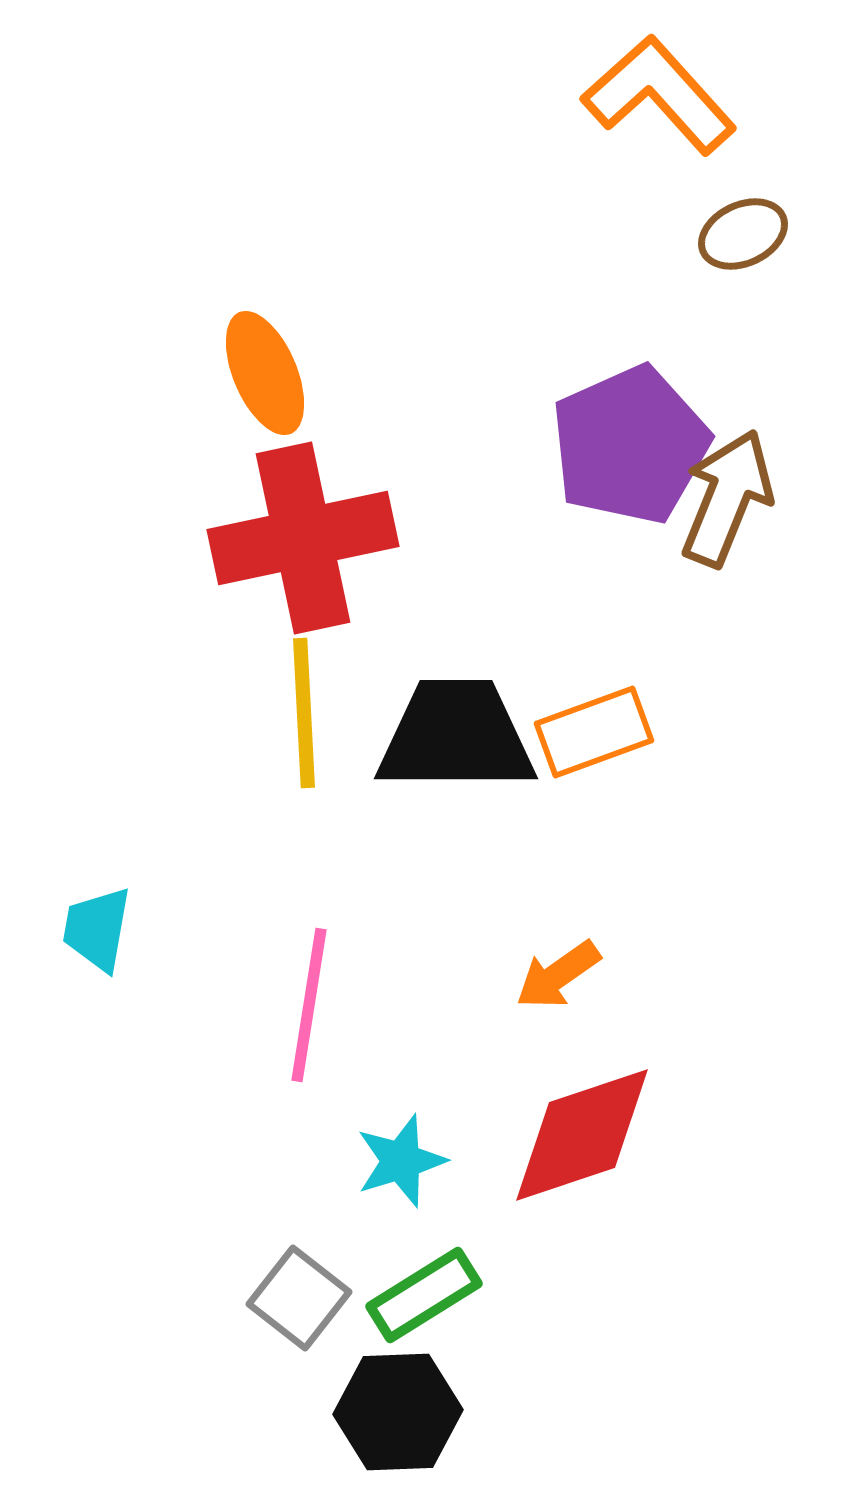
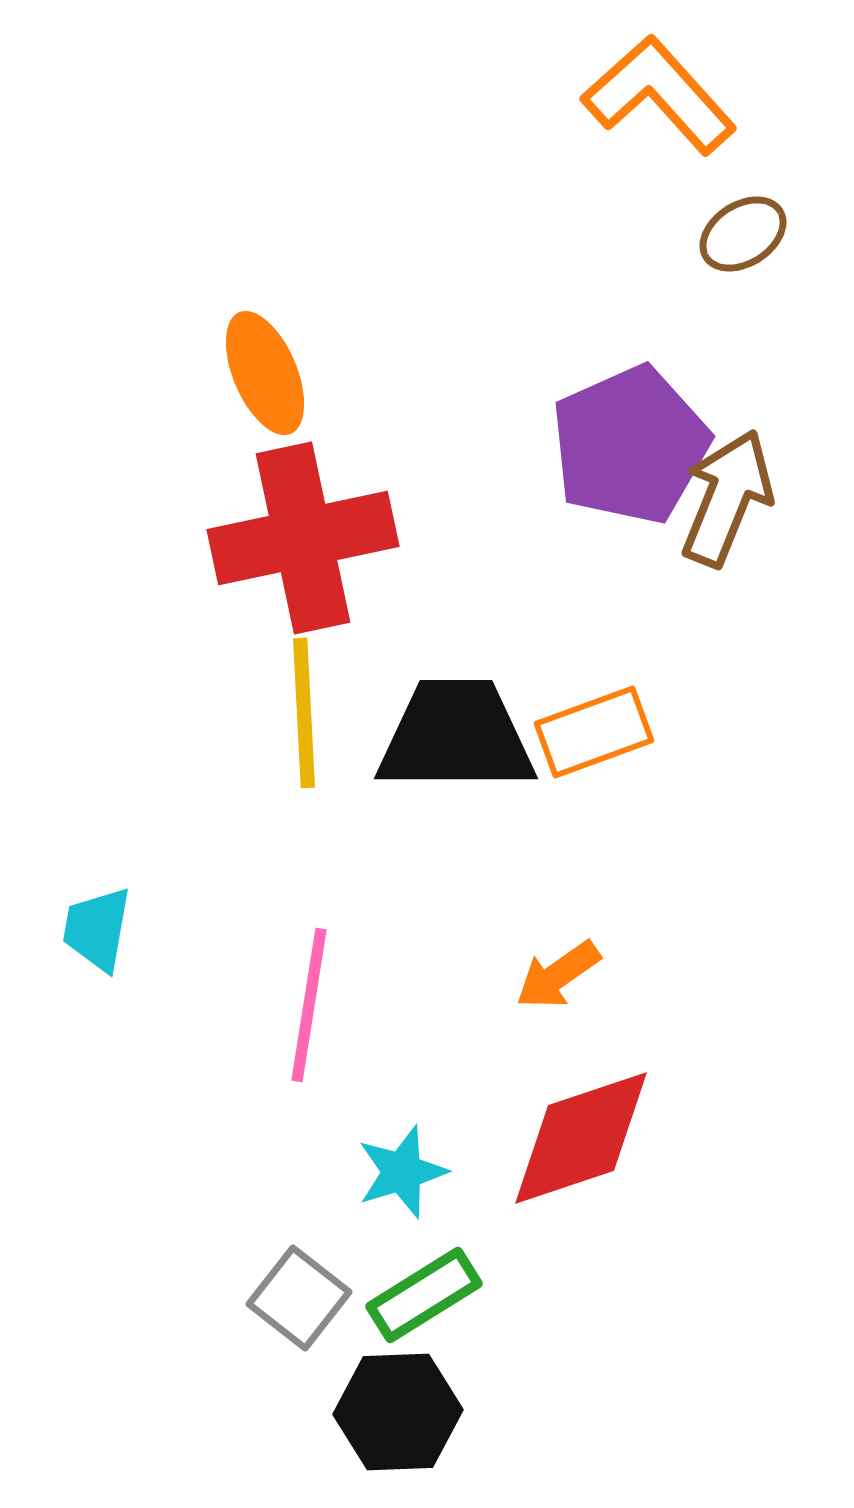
brown ellipse: rotated 8 degrees counterclockwise
red diamond: moved 1 px left, 3 px down
cyan star: moved 1 px right, 11 px down
